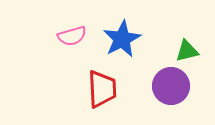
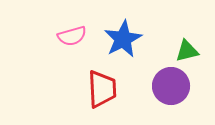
blue star: moved 1 px right
